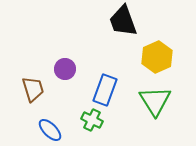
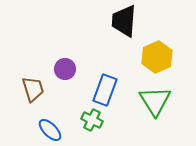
black trapezoid: moved 1 px right; rotated 24 degrees clockwise
